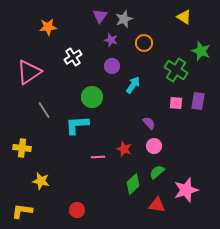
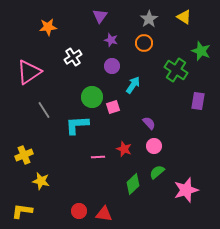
gray star: moved 25 px right; rotated 12 degrees counterclockwise
pink square: moved 63 px left, 4 px down; rotated 24 degrees counterclockwise
yellow cross: moved 2 px right, 7 px down; rotated 30 degrees counterclockwise
red triangle: moved 53 px left, 9 px down
red circle: moved 2 px right, 1 px down
